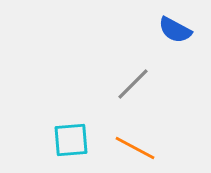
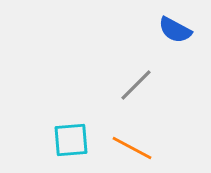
gray line: moved 3 px right, 1 px down
orange line: moved 3 px left
